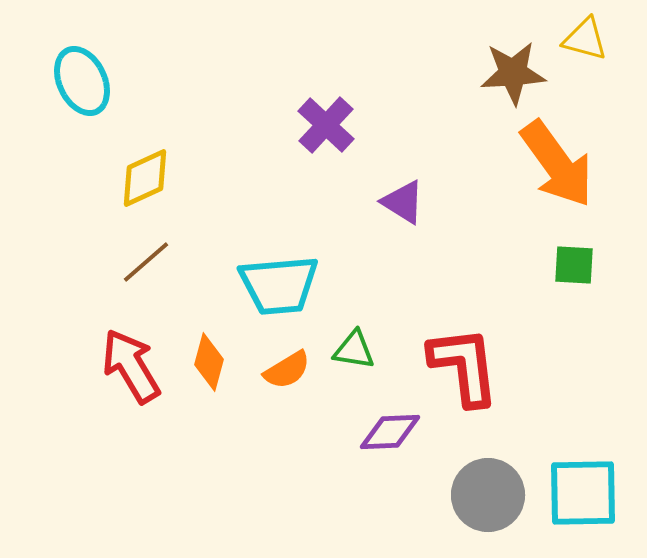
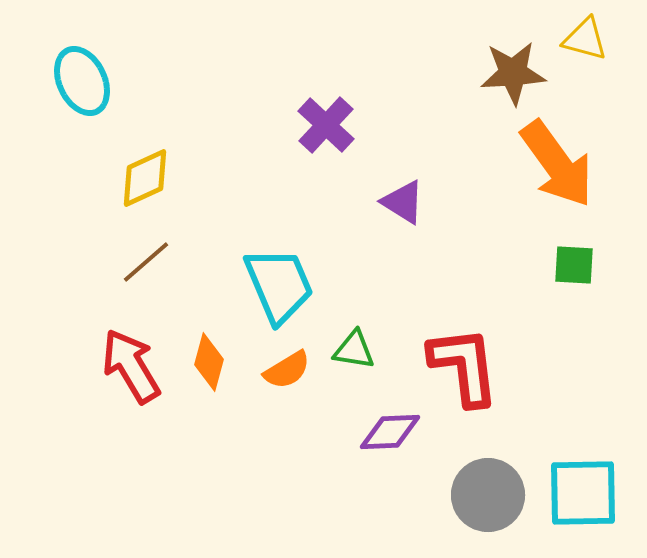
cyan trapezoid: rotated 108 degrees counterclockwise
